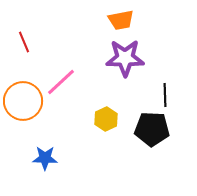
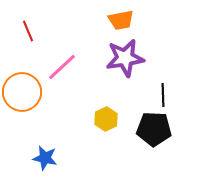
red line: moved 4 px right, 11 px up
purple star: rotated 9 degrees counterclockwise
pink line: moved 1 px right, 15 px up
black line: moved 2 px left
orange circle: moved 1 px left, 9 px up
black pentagon: moved 2 px right
blue star: rotated 10 degrees clockwise
